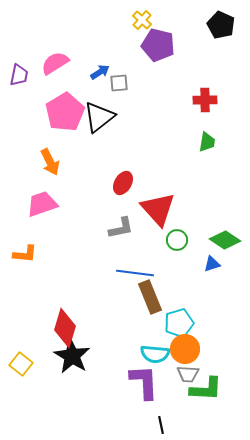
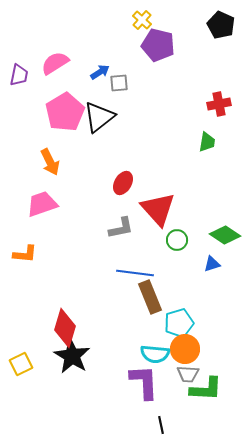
red cross: moved 14 px right, 4 px down; rotated 10 degrees counterclockwise
green diamond: moved 5 px up
yellow square: rotated 25 degrees clockwise
